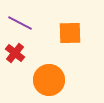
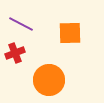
purple line: moved 1 px right, 1 px down
red cross: rotated 30 degrees clockwise
